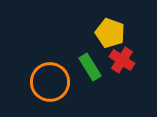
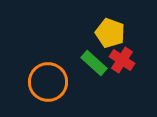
green rectangle: moved 4 px right, 4 px up; rotated 16 degrees counterclockwise
orange circle: moved 2 px left
